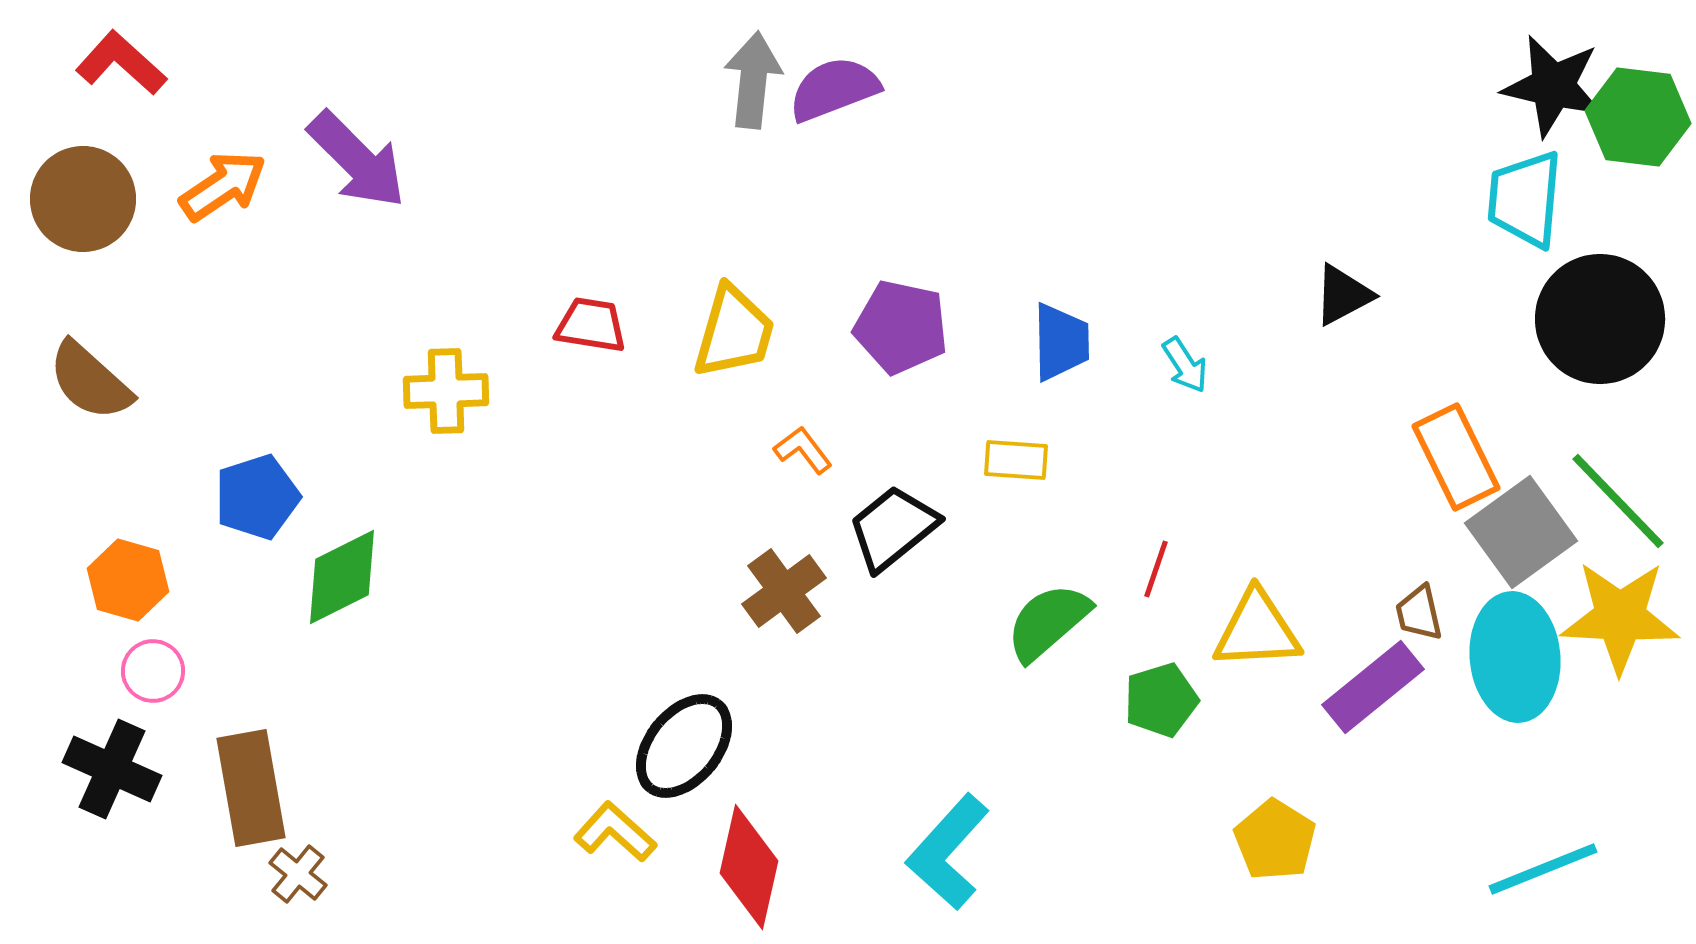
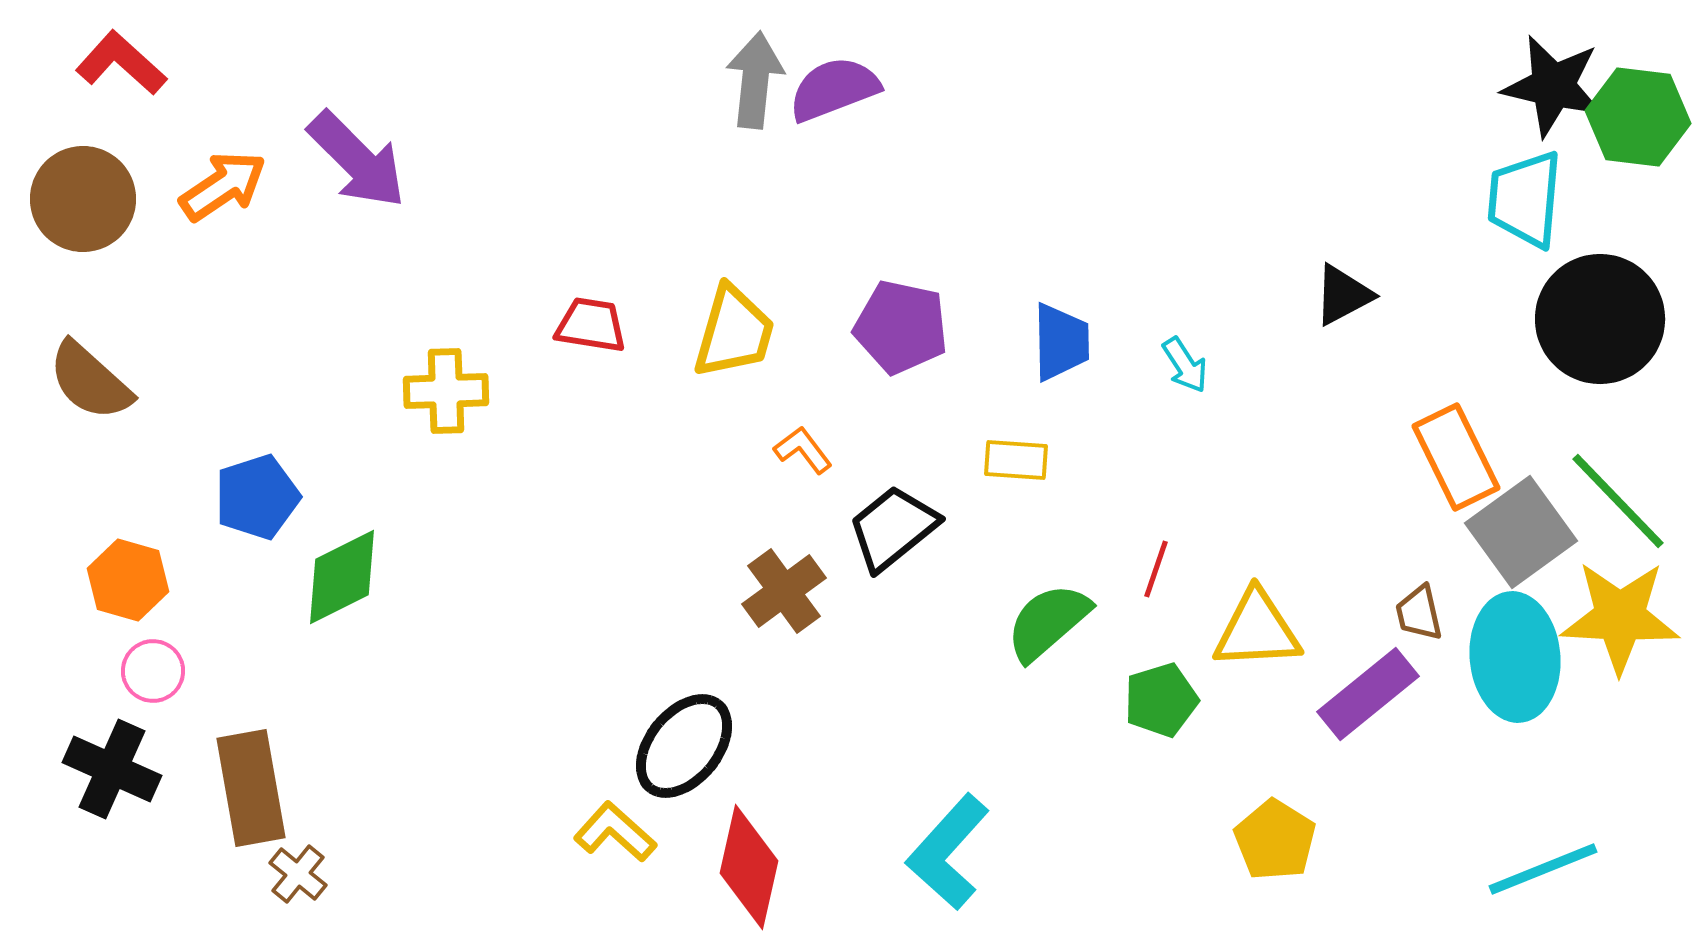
gray arrow at (753, 80): moved 2 px right
purple rectangle at (1373, 687): moved 5 px left, 7 px down
